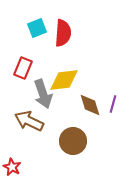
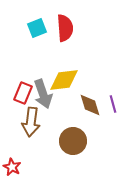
red semicircle: moved 2 px right, 5 px up; rotated 8 degrees counterclockwise
red rectangle: moved 25 px down
purple line: rotated 30 degrees counterclockwise
brown arrow: moved 2 px right, 1 px down; rotated 108 degrees counterclockwise
